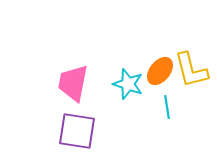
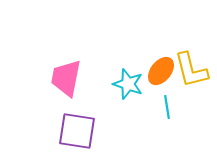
orange ellipse: moved 1 px right
pink trapezoid: moved 7 px left, 5 px up
